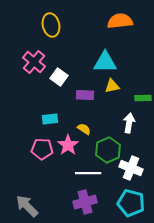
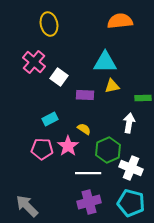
yellow ellipse: moved 2 px left, 1 px up
cyan rectangle: rotated 21 degrees counterclockwise
pink star: moved 1 px down
purple cross: moved 4 px right
